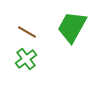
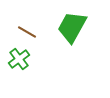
green cross: moved 7 px left
